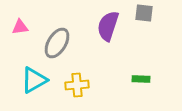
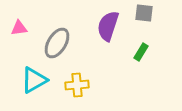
pink triangle: moved 1 px left, 1 px down
green rectangle: moved 27 px up; rotated 60 degrees counterclockwise
